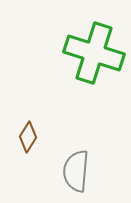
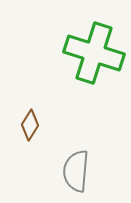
brown diamond: moved 2 px right, 12 px up
